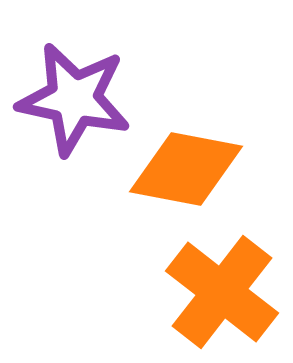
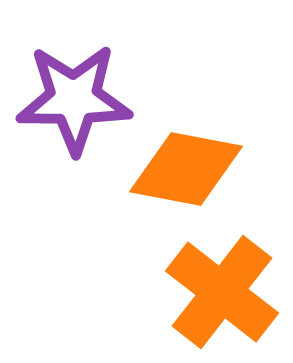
purple star: rotated 12 degrees counterclockwise
